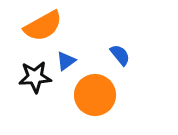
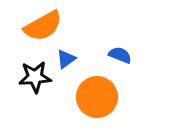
blue semicircle: rotated 30 degrees counterclockwise
blue triangle: moved 2 px up
orange circle: moved 2 px right, 2 px down
